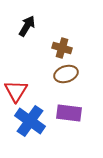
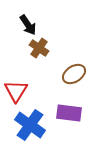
black arrow: moved 1 px right, 1 px up; rotated 115 degrees clockwise
brown cross: moved 23 px left; rotated 18 degrees clockwise
brown ellipse: moved 8 px right; rotated 15 degrees counterclockwise
blue cross: moved 4 px down
